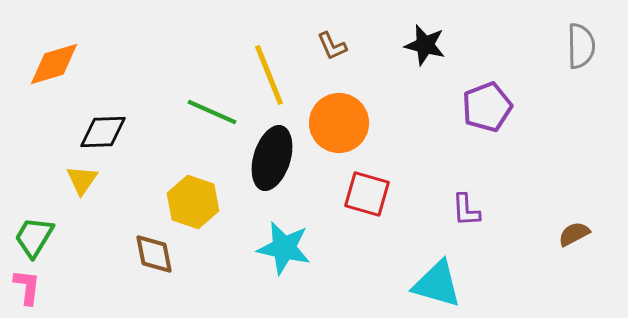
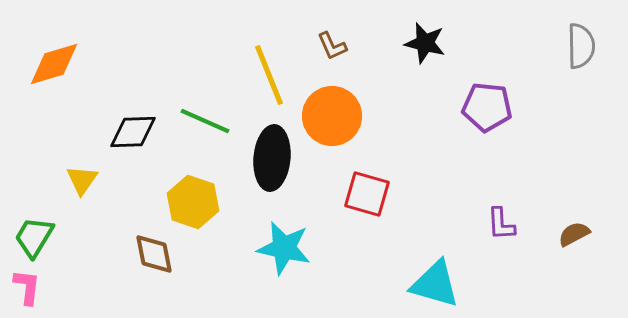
black star: moved 2 px up
purple pentagon: rotated 27 degrees clockwise
green line: moved 7 px left, 9 px down
orange circle: moved 7 px left, 7 px up
black diamond: moved 30 px right
black ellipse: rotated 12 degrees counterclockwise
purple L-shape: moved 35 px right, 14 px down
cyan triangle: moved 2 px left
